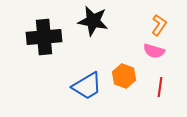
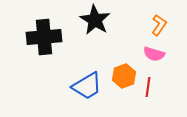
black star: moved 2 px right, 1 px up; rotated 20 degrees clockwise
pink semicircle: moved 3 px down
orange hexagon: rotated 20 degrees clockwise
red line: moved 12 px left
